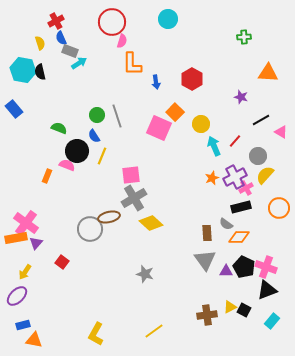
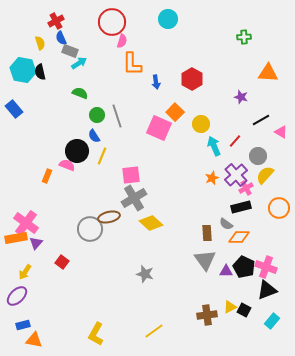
green semicircle at (59, 128): moved 21 px right, 35 px up
purple cross at (235, 177): moved 1 px right, 2 px up; rotated 15 degrees counterclockwise
